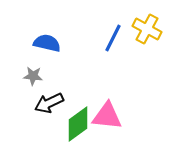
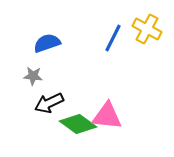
blue semicircle: rotated 32 degrees counterclockwise
green diamond: rotated 72 degrees clockwise
